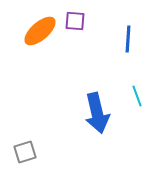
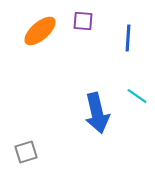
purple square: moved 8 px right
blue line: moved 1 px up
cyan line: rotated 35 degrees counterclockwise
gray square: moved 1 px right
